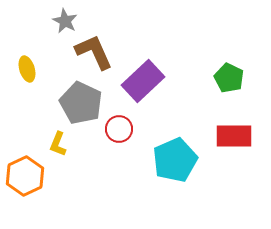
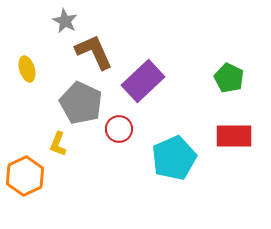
cyan pentagon: moved 1 px left, 2 px up
